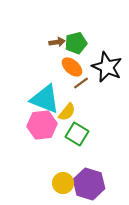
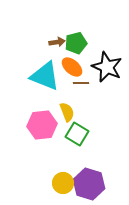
brown line: rotated 35 degrees clockwise
cyan triangle: moved 23 px up
yellow semicircle: rotated 60 degrees counterclockwise
